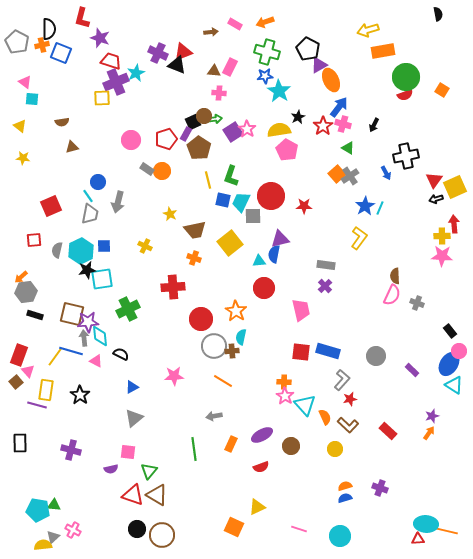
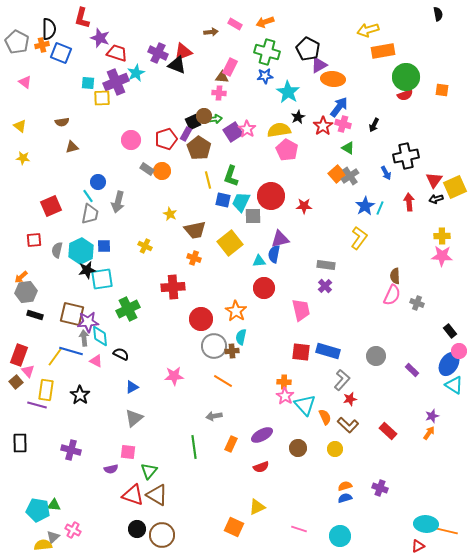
red trapezoid at (111, 61): moved 6 px right, 8 px up
brown triangle at (214, 71): moved 8 px right, 6 px down
orange ellipse at (331, 80): moved 2 px right, 1 px up; rotated 60 degrees counterclockwise
orange square at (442, 90): rotated 24 degrees counterclockwise
cyan star at (279, 91): moved 9 px right, 1 px down
cyan square at (32, 99): moved 56 px right, 16 px up
red arrow at (454, 224): moved 45 px left, 22 px up
brown circle at (291, 446): moved 7 px right, 2 px down
green line at (194, 449): moved 2 px up
red triangle at (418, 539): moved 7 px down; rotated 24 degrees counterclockwise
